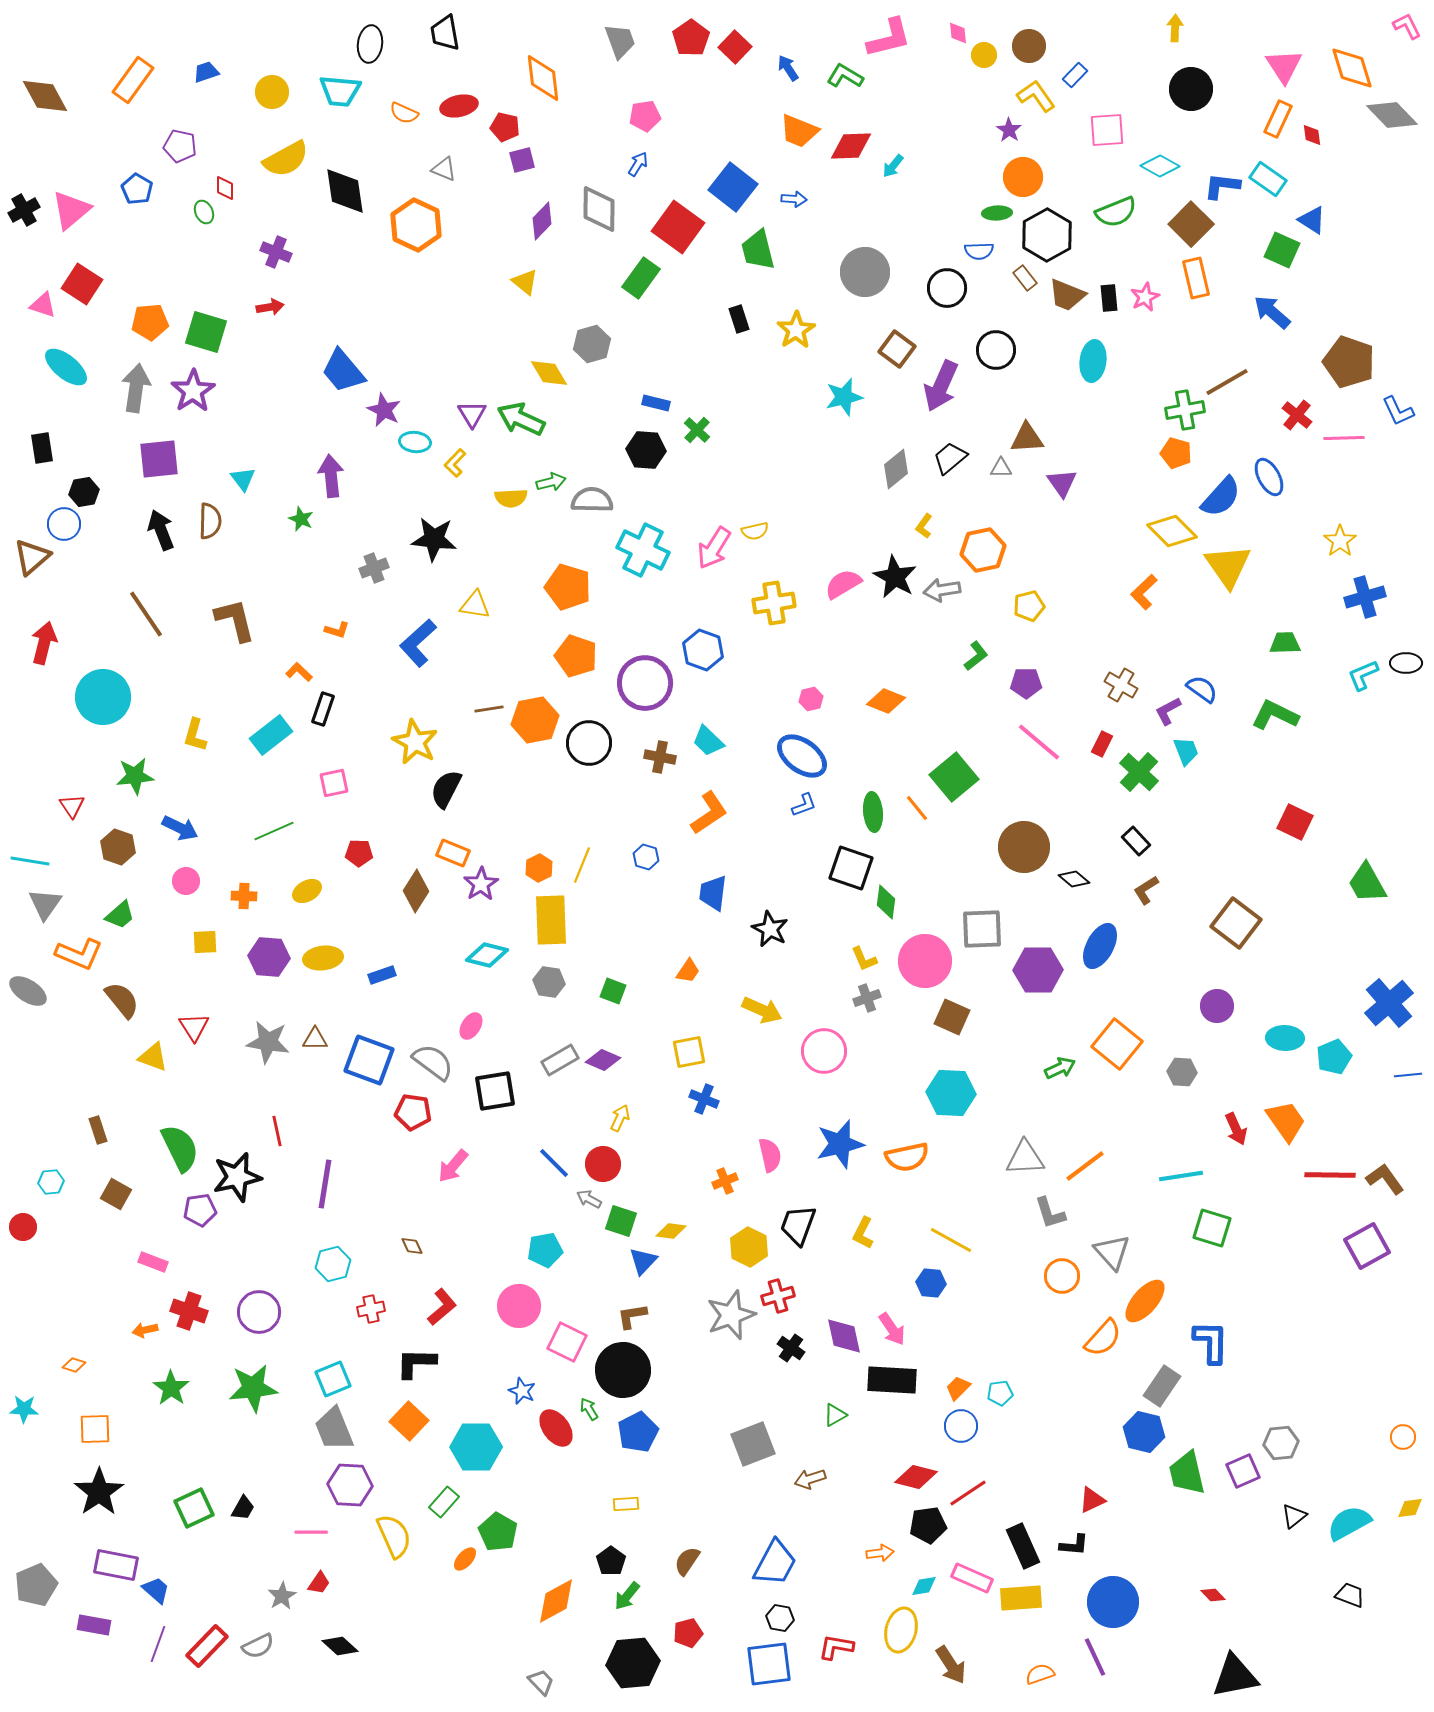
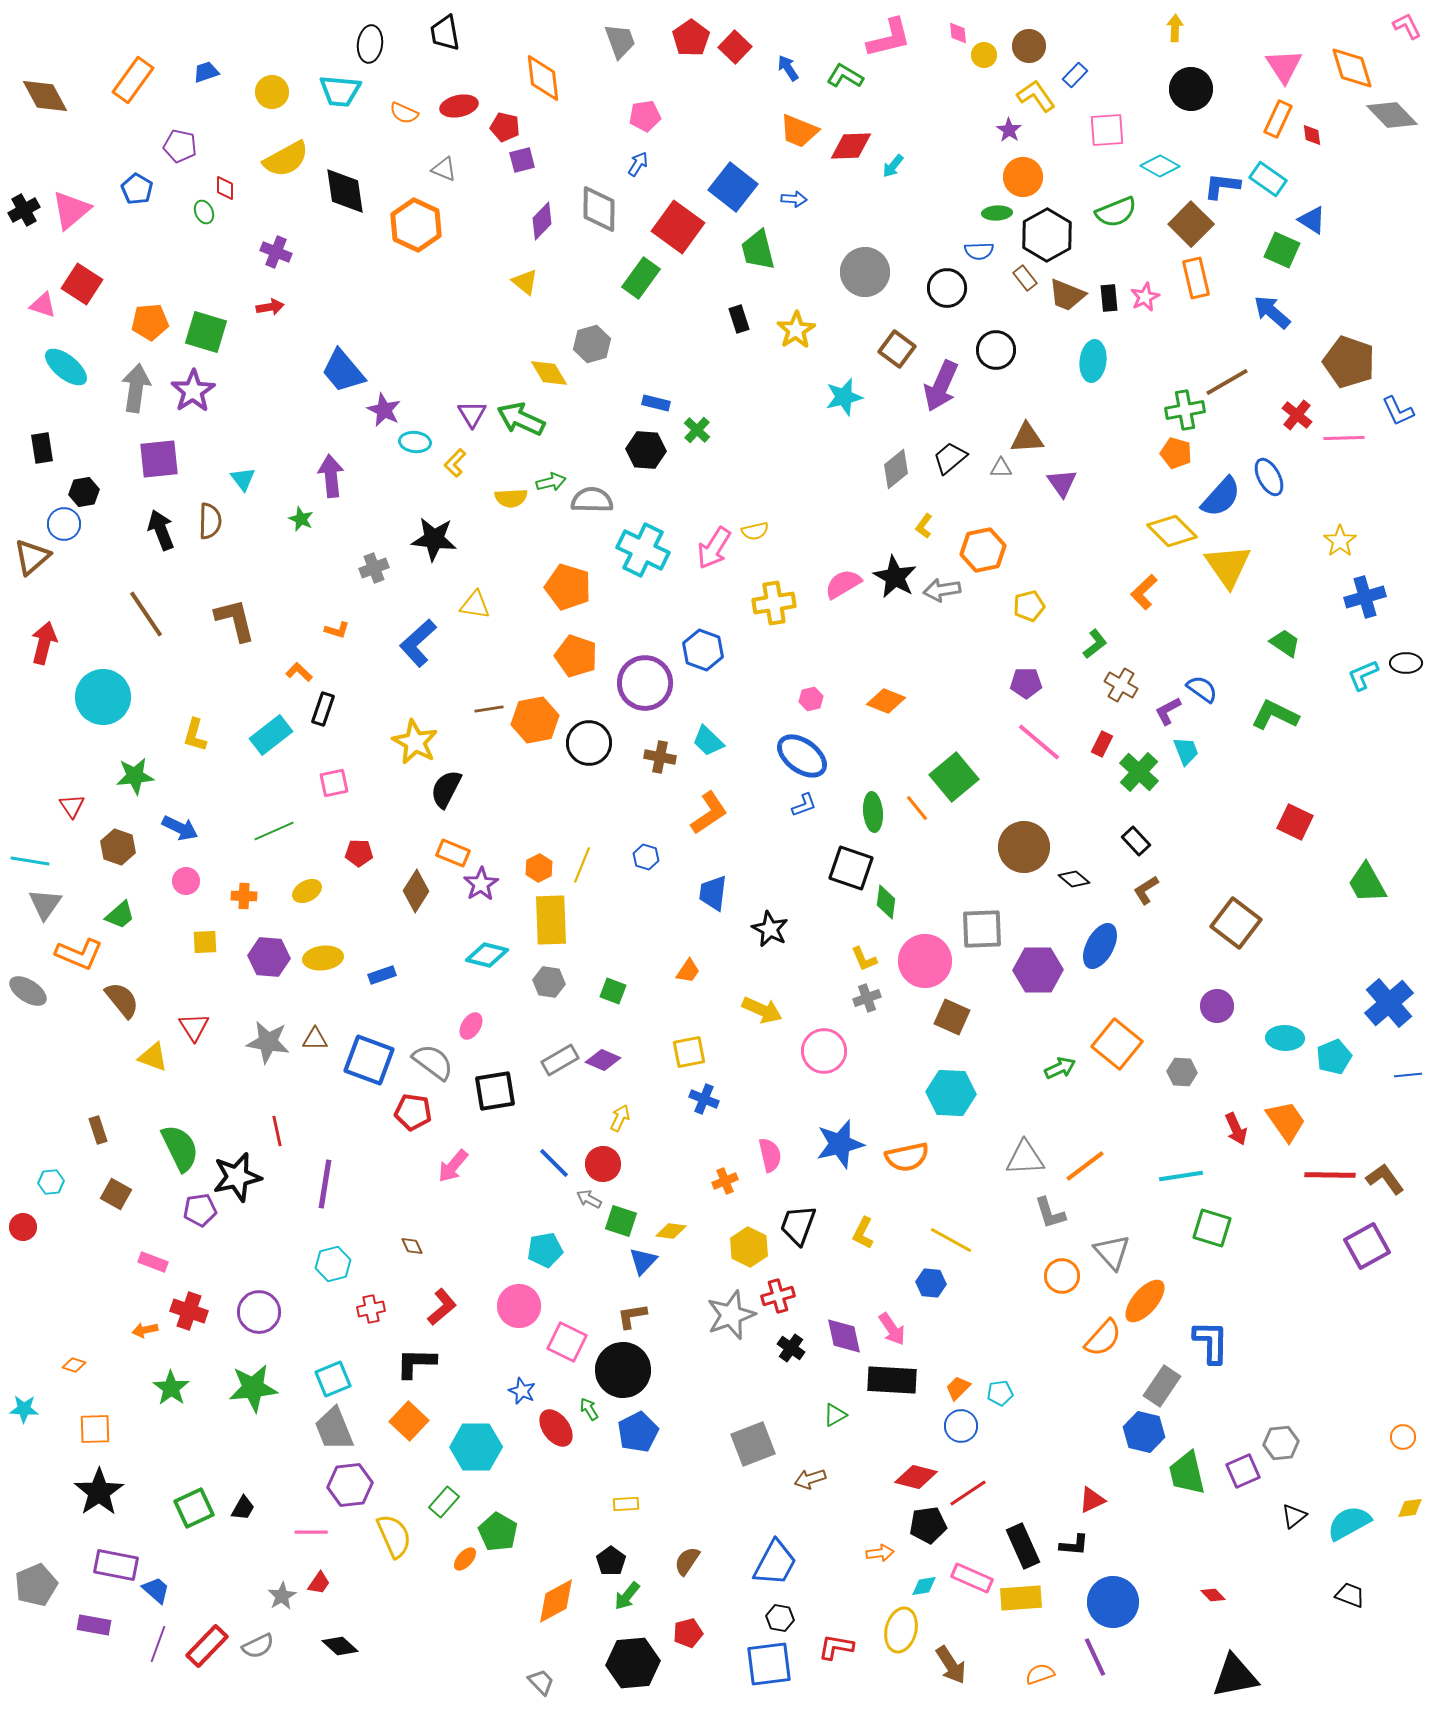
green trapezoid at (1285, 643): rotated 36 degrees clockwise
green L-shape at (976, 656): moved 119 px right, 12 px up
purple hexagon at (350, 1485): rotated 9 degrees counterclockwise
